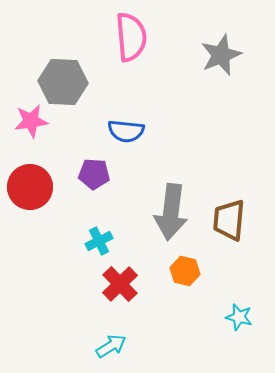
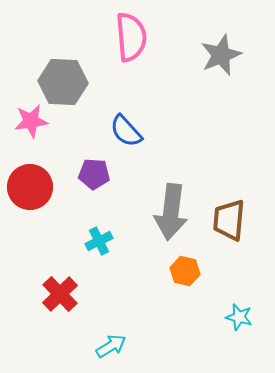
blue semicircle: rotated 42 degrees clockwise
red cross: moved 60 px left, 10 px down
